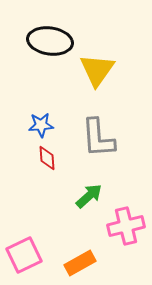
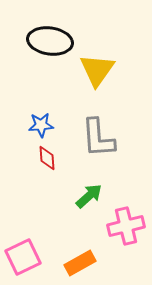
pink square: moved 1 px left, 2 px down
